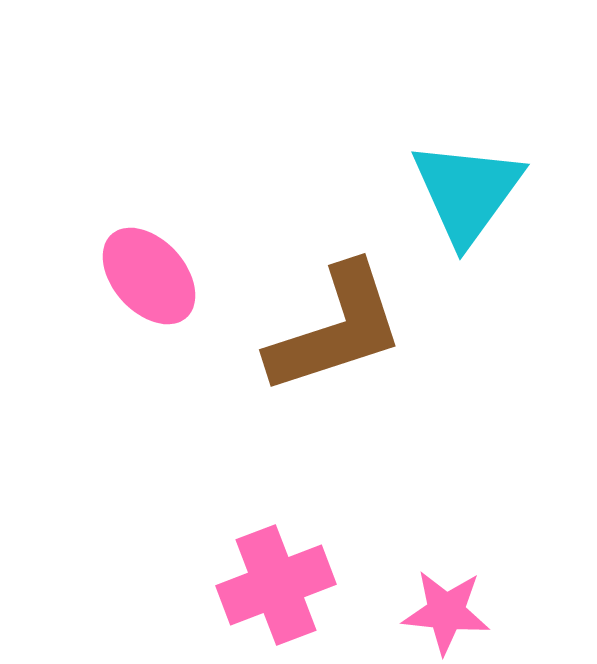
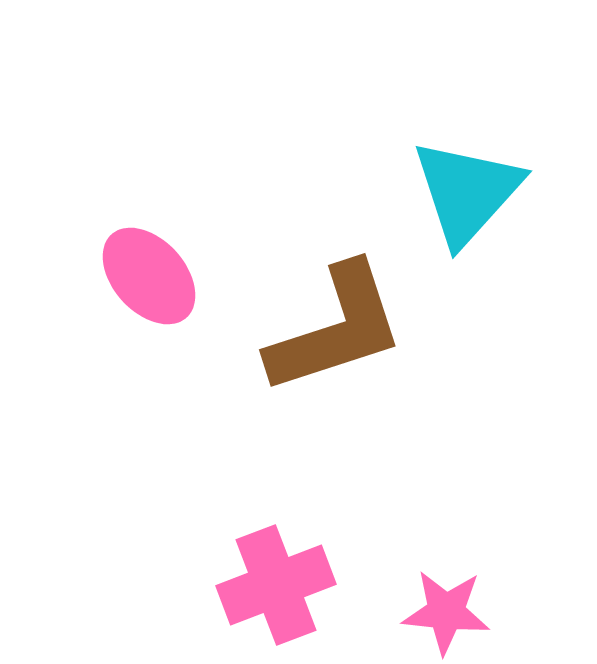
cyan triangle: rotated 6 degrees clockwise
